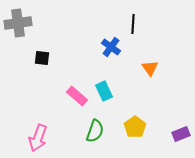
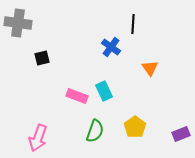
gray cross: rotated 16 degrees clockwise
black square: rotated 21 degrees counterclockwise
pink rectangle: rotated 20 degrees counterclockwise
